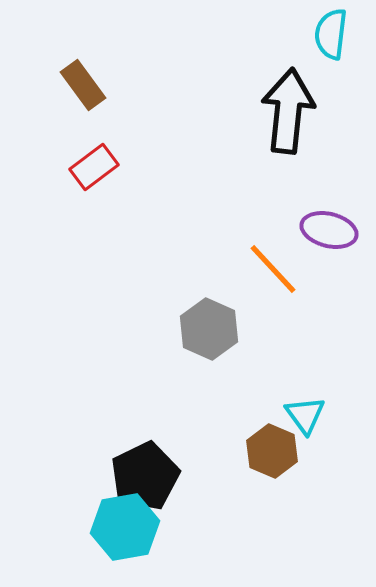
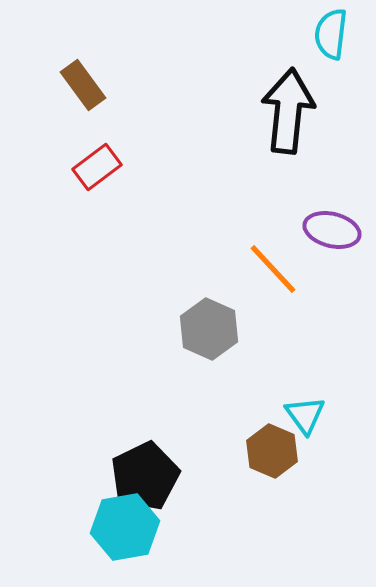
red rectangle: moved 3 px right
purple ellipse: moved 3 px right
